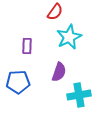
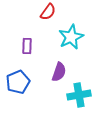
red semicircle: moved 7 px left
cyan star: moved 2 px right
blue pentagon: rotated 20 degrees counterclockwise
